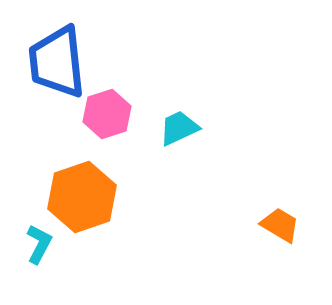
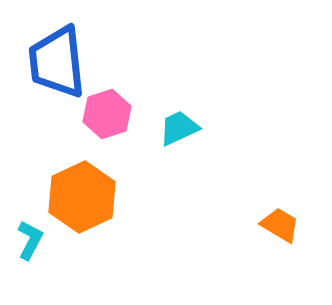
orange hexagon: rotated 6 degrees counterclockwise
cyan L-shape: moved 9 px left, 4 px up
